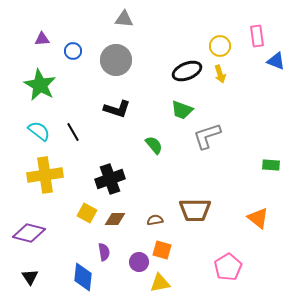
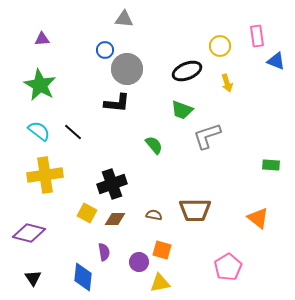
blue circle: moved 32 px right, 1 px up
gray circle: moved 11 px right, 9 px down
yellow arrow: moved 7 px right, 9 px down
black L-shape: moved 6 px up; rotated 12 degrees counterclockwise
black line: rotated 18 degrees counterclockwise
black cross: moved 2 px right, 5 px down
brown semicircle: moved 1 px left, 5 px up; rotated 21 degrees clockwise
black triangle: moved 3 px right, 1 px down
